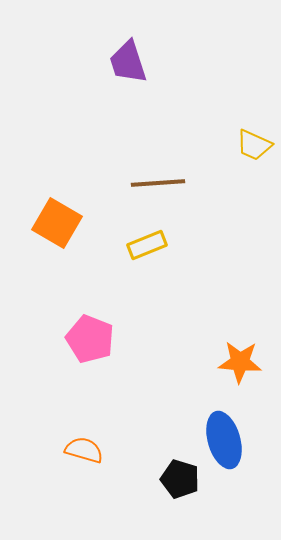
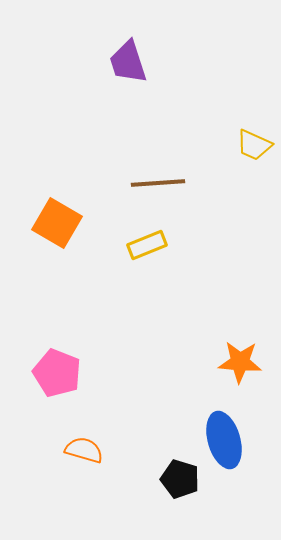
pink pentagon: moved 33 px left, 34 px down
